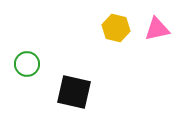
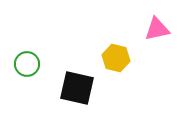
yellow hexagon: moved 30 px down
black square: moved 3 px right, 4 px up
